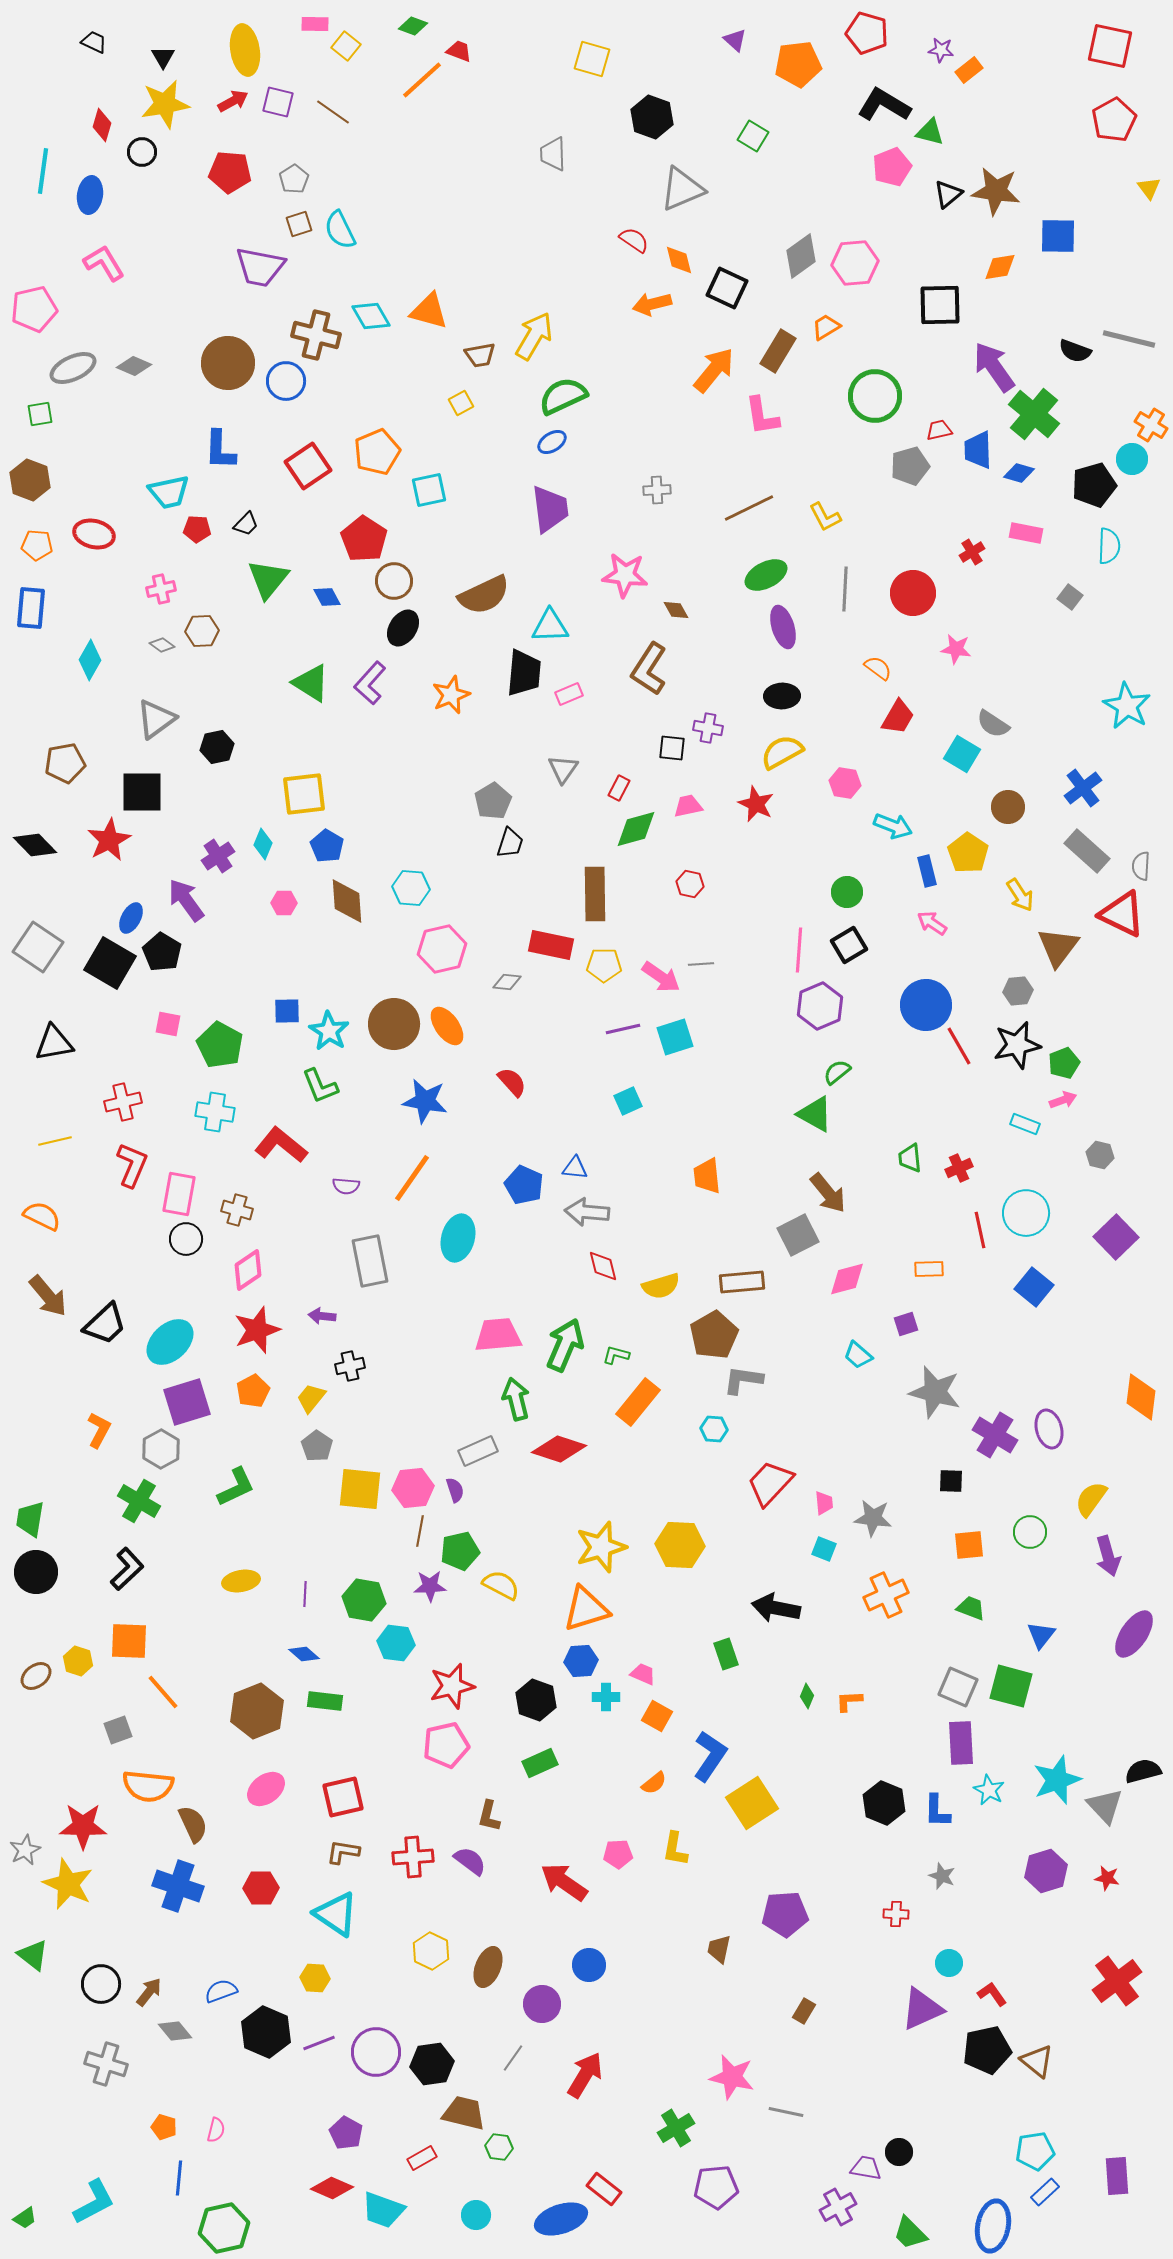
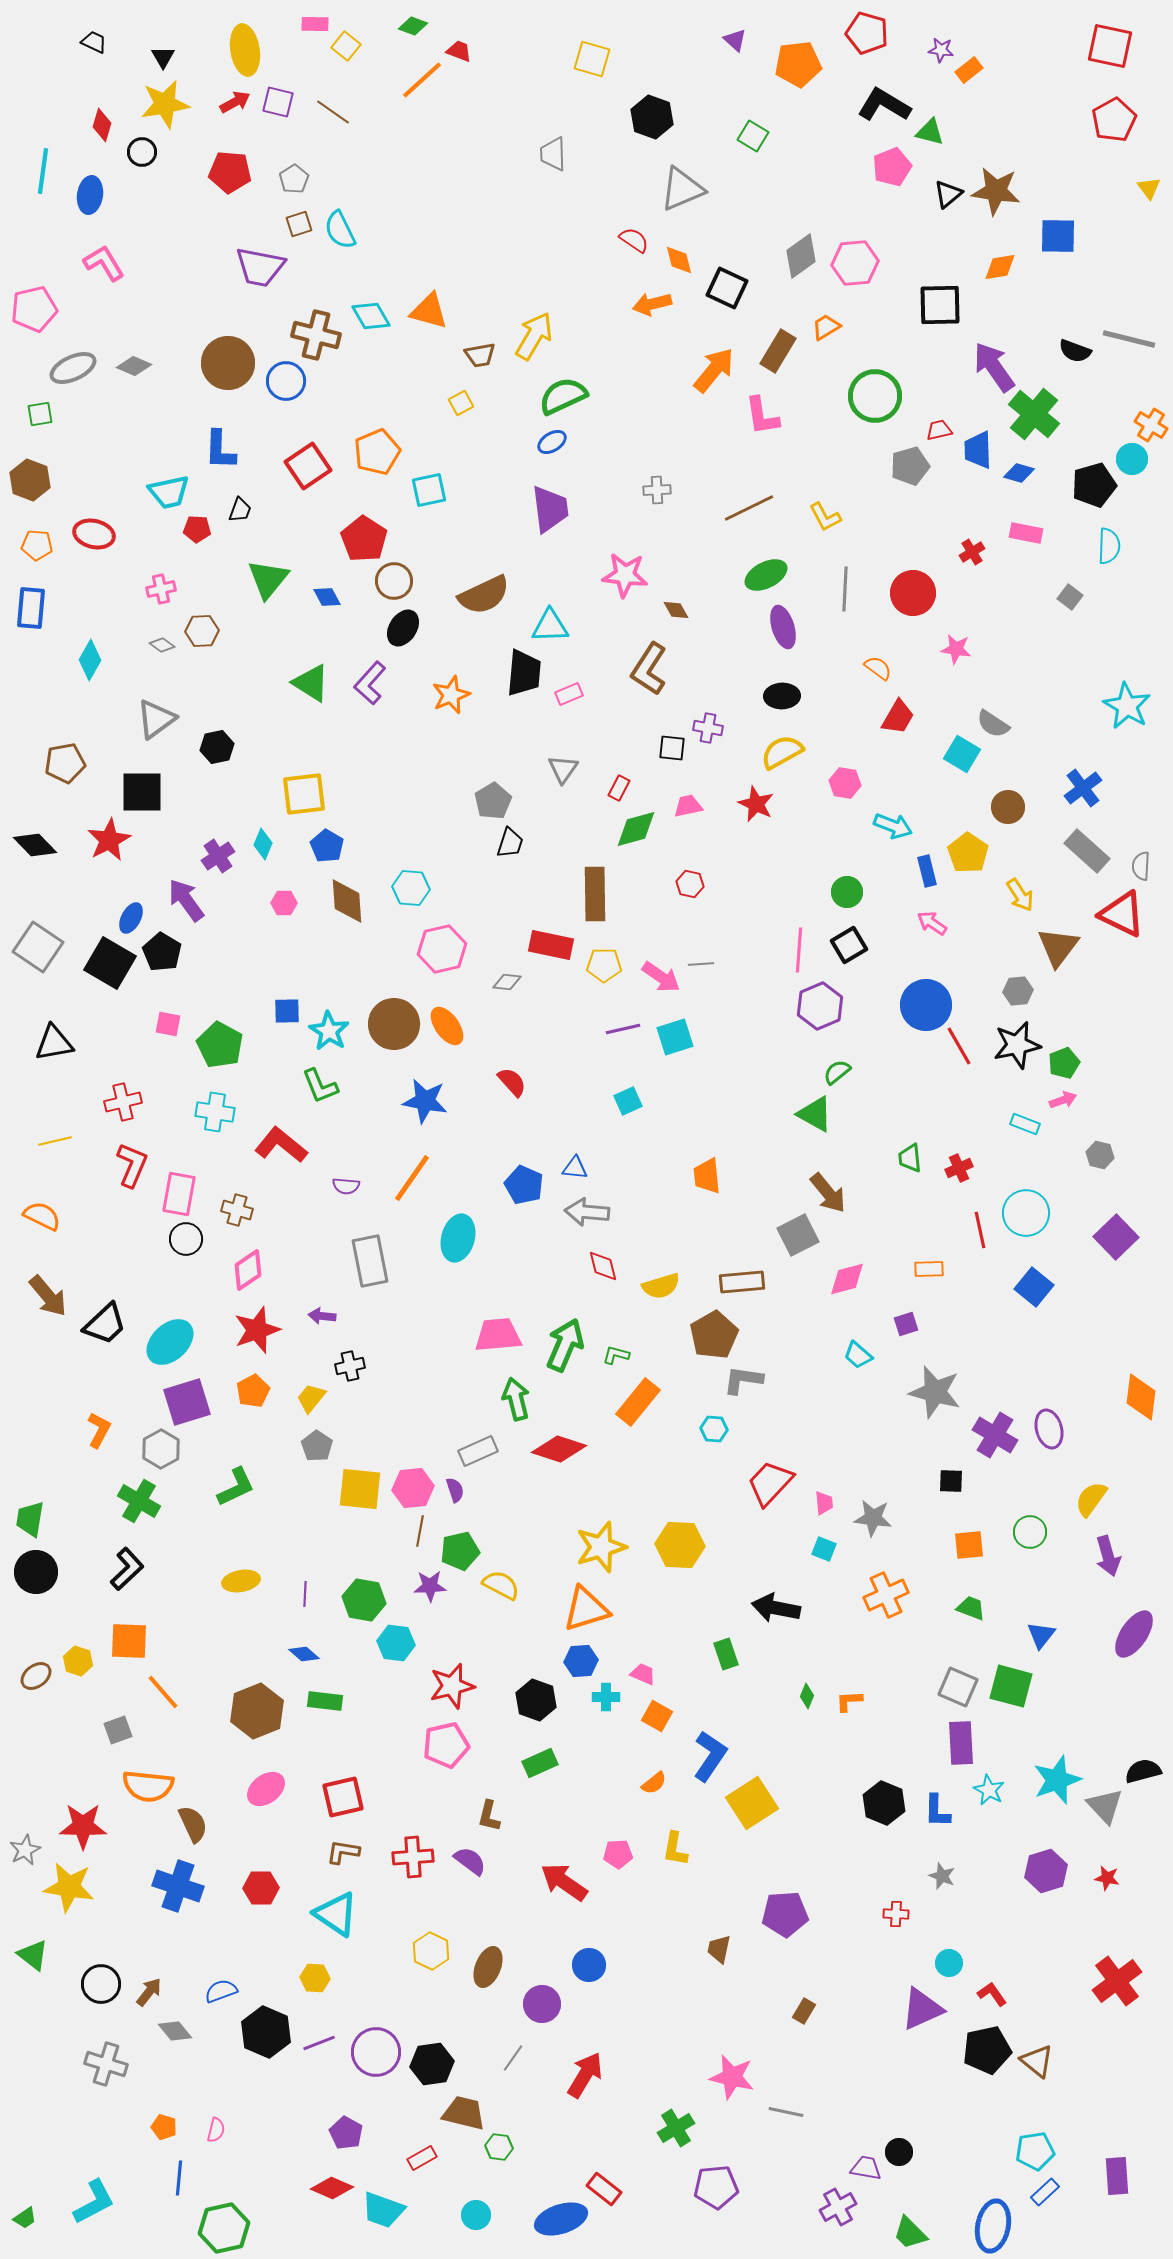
red arrow at (233, 101): moved 2 px right, 1 px down
black trapezoid at (246, 524): moved 6 px left, 14 px up; rotated 24 degrees counterclockwise
yellow star at (68, 1884): moved 1 px right, 3 px down; rotated 15 degrees counterclockwise
